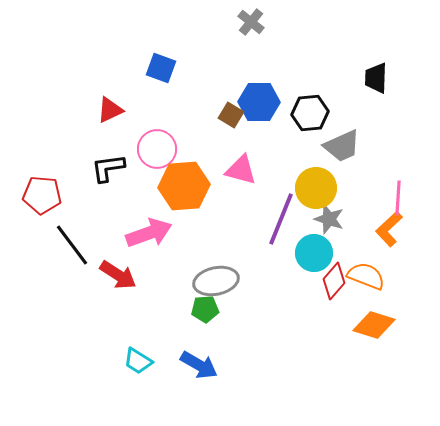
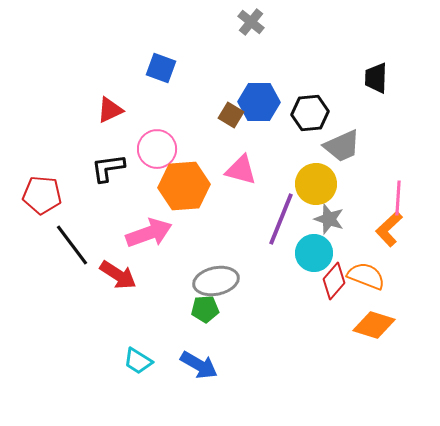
yellow circle: moved 4 px up
